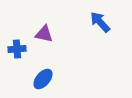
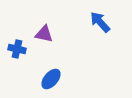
blue cross: rotated 18 degrees clockwise
blue ellipse: moved 8 px right
